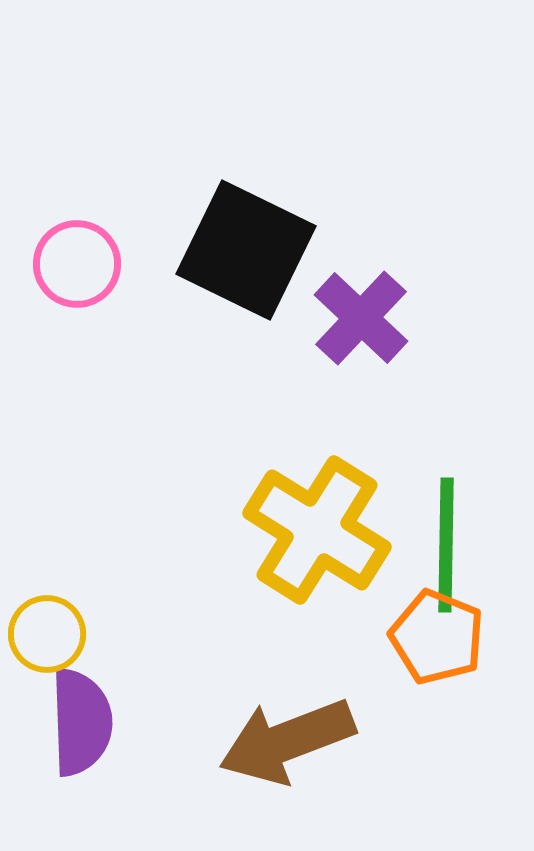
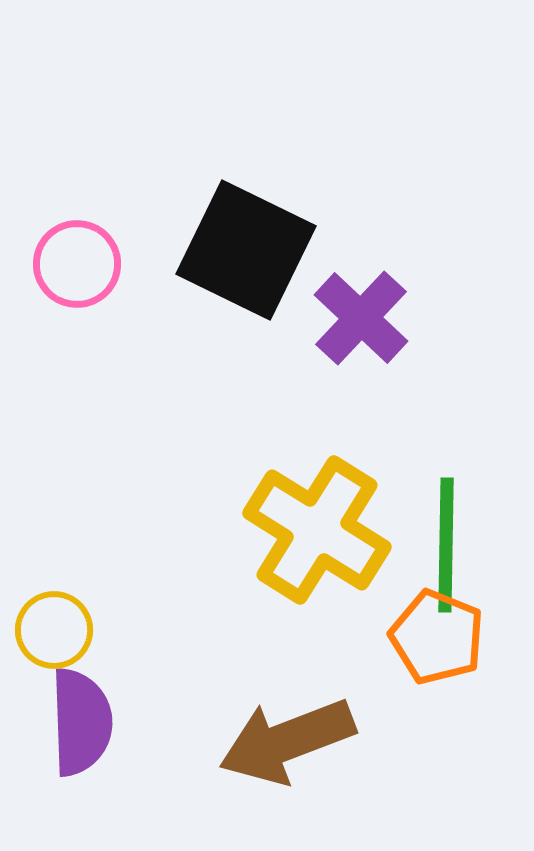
yellow circle: moved 7 px right, 4 px up
